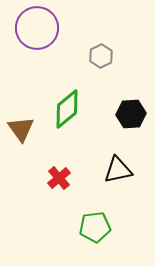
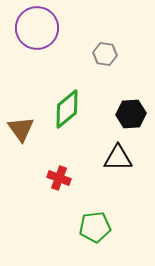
gray hexagon: moved 4 px right, 2 px up; rotated 25 degrees counterclockwise
black triangle: moved 12 px up; rotated 12 degrees clockwise
red cross: rotated 30 degrees counterclockwise
